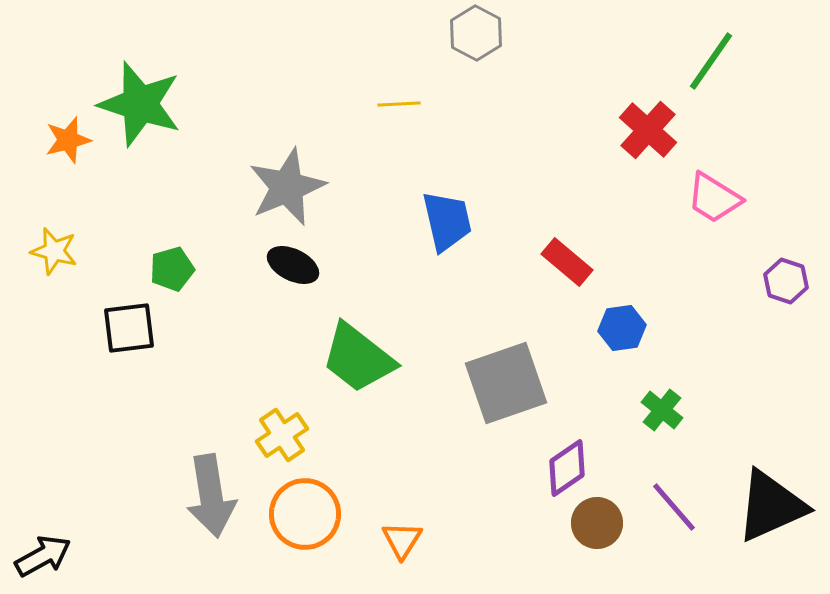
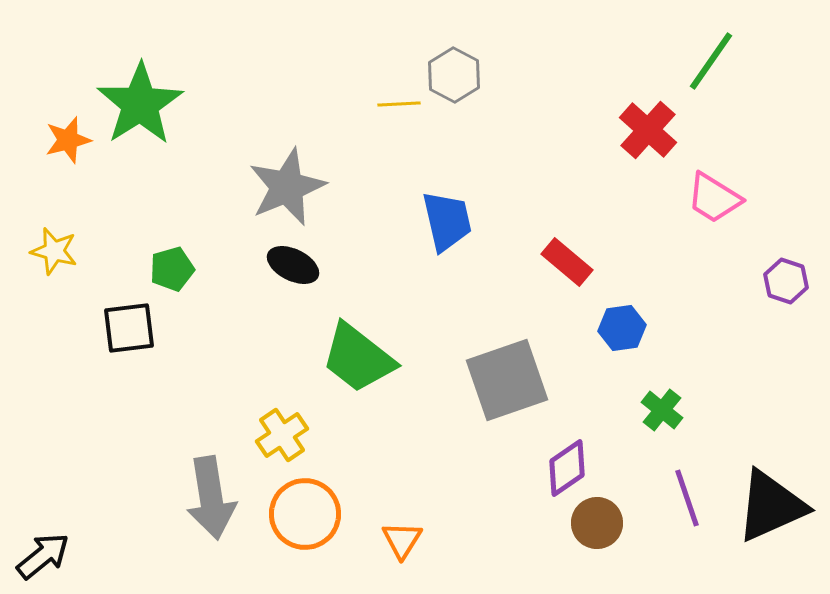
gray hexagon: moved 22 px left, 42 px down
green star: rotated 22 degrees clockwise
gray square: moved 1 px right, 3 px up
gray arrow: moved 2 px down
purple line: moved 13 px right, 9 px up; rotated 22 degrees clockwise
black arrow: rotated 10 degrees counterclockwise
